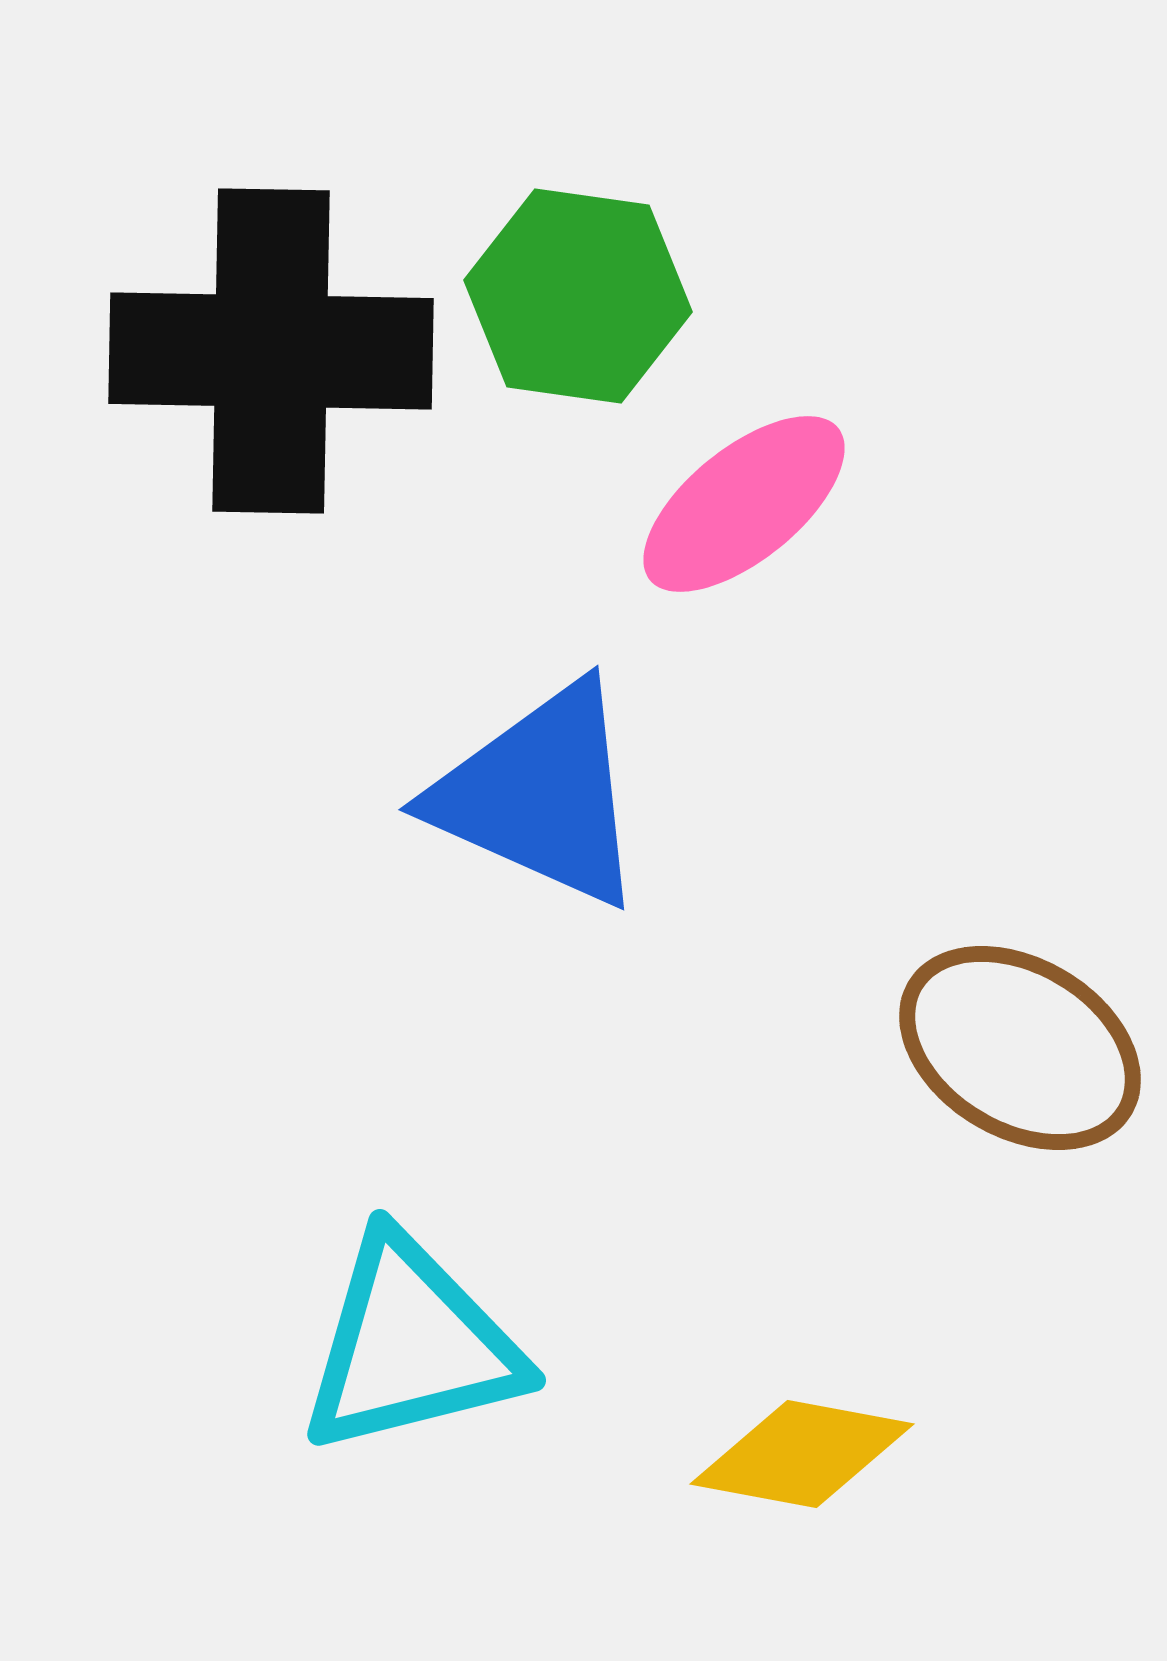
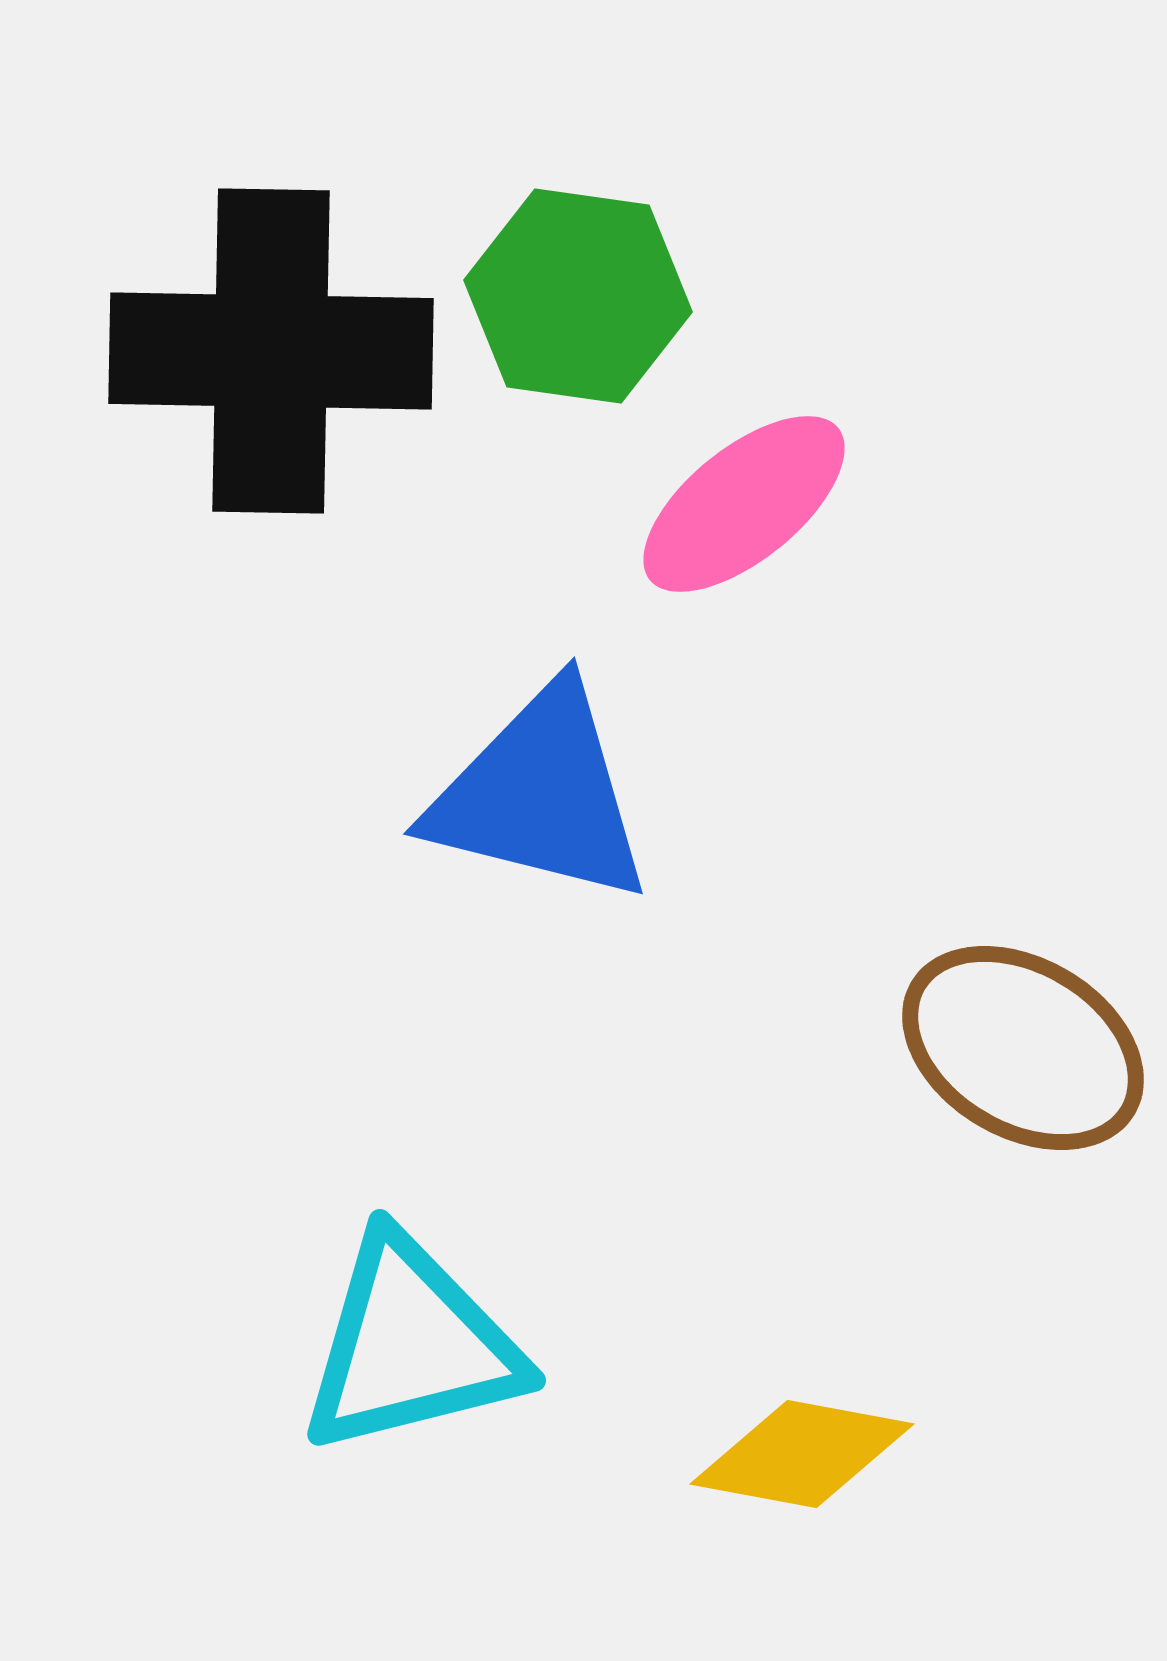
blue triangle: rotated 10 degrees counterclockwise
brown ellipse: moved 3 px right
